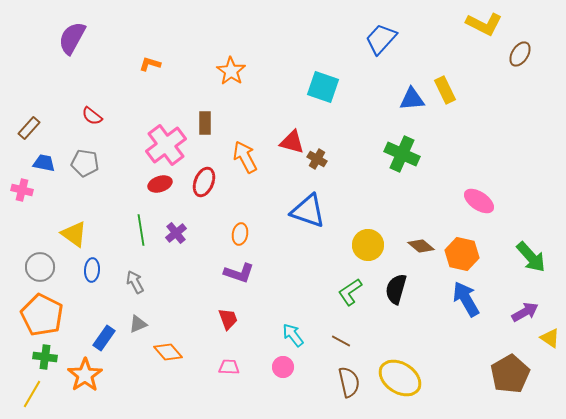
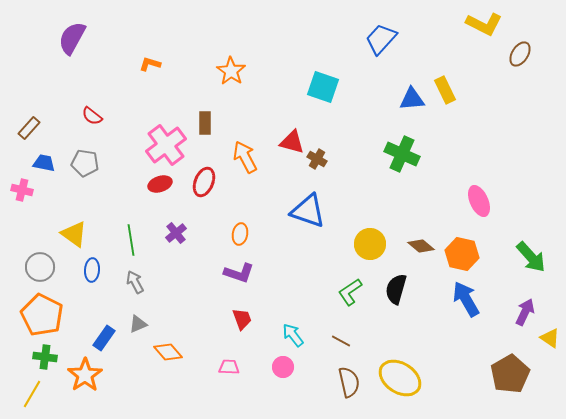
pink ellipse at (479, 201): rotated 32 degrees clockwise
green line at (141, 230): moved 10 px left, 10 px down
yellow circle at (368, 245): moved 2 px right, 1 px up
purple arrow at (525, 312): rotated 36 degrees counterclockwise
red trapezoid at (228, 319): moved 14 px right
